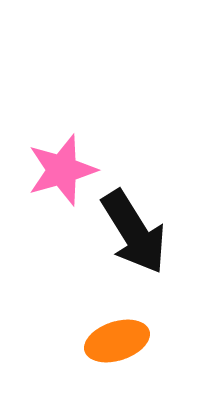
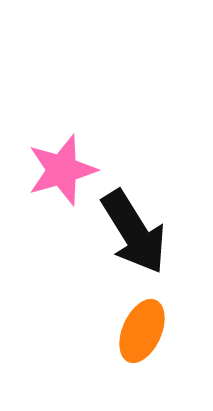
orange ellipse: moved 25 px right, 10 px up; rotated 48 degrees counterclockwise
